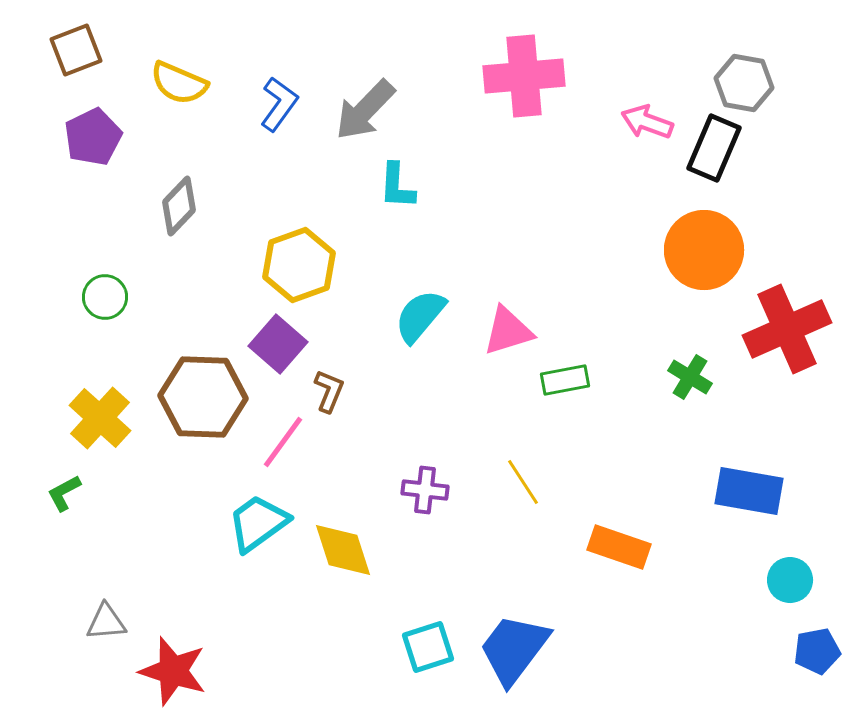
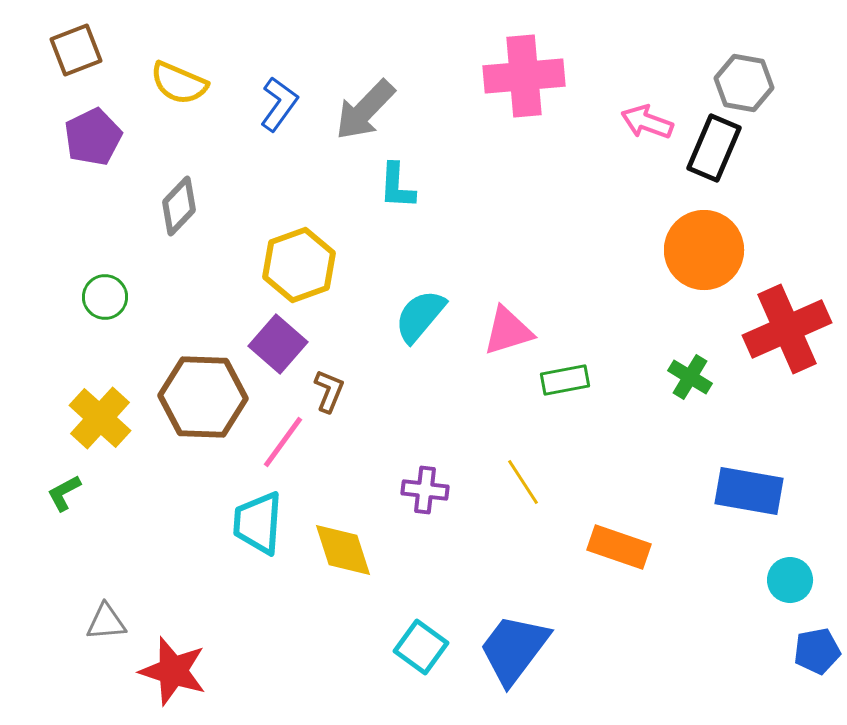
cyan trapezoid: rotated 50 degrees counterclockwise
cyan square: moved 7 px left; rotated 36 degrees counterclockwise
